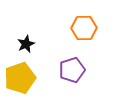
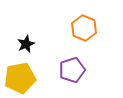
orange hexagon: rotated 25 degrees clockwise
yellow pentagon: rotated 8 degrees clockwise
